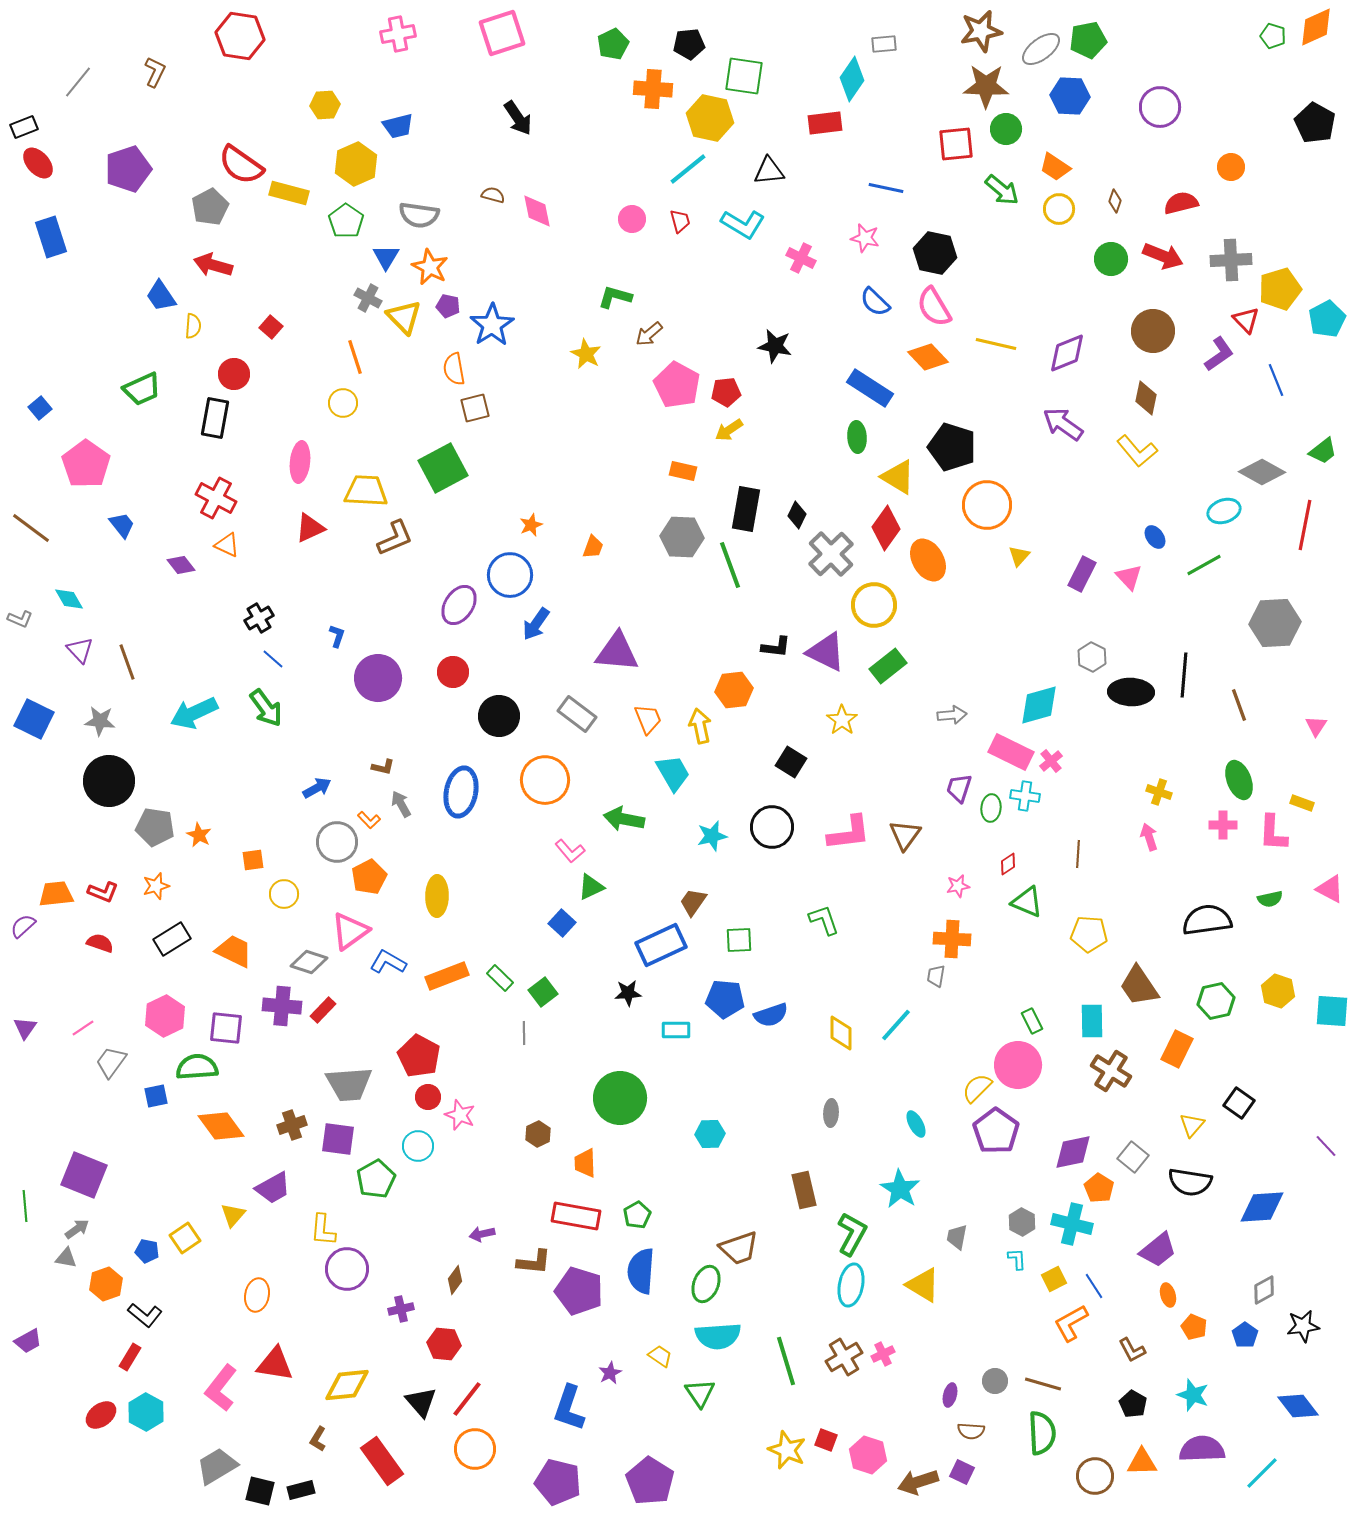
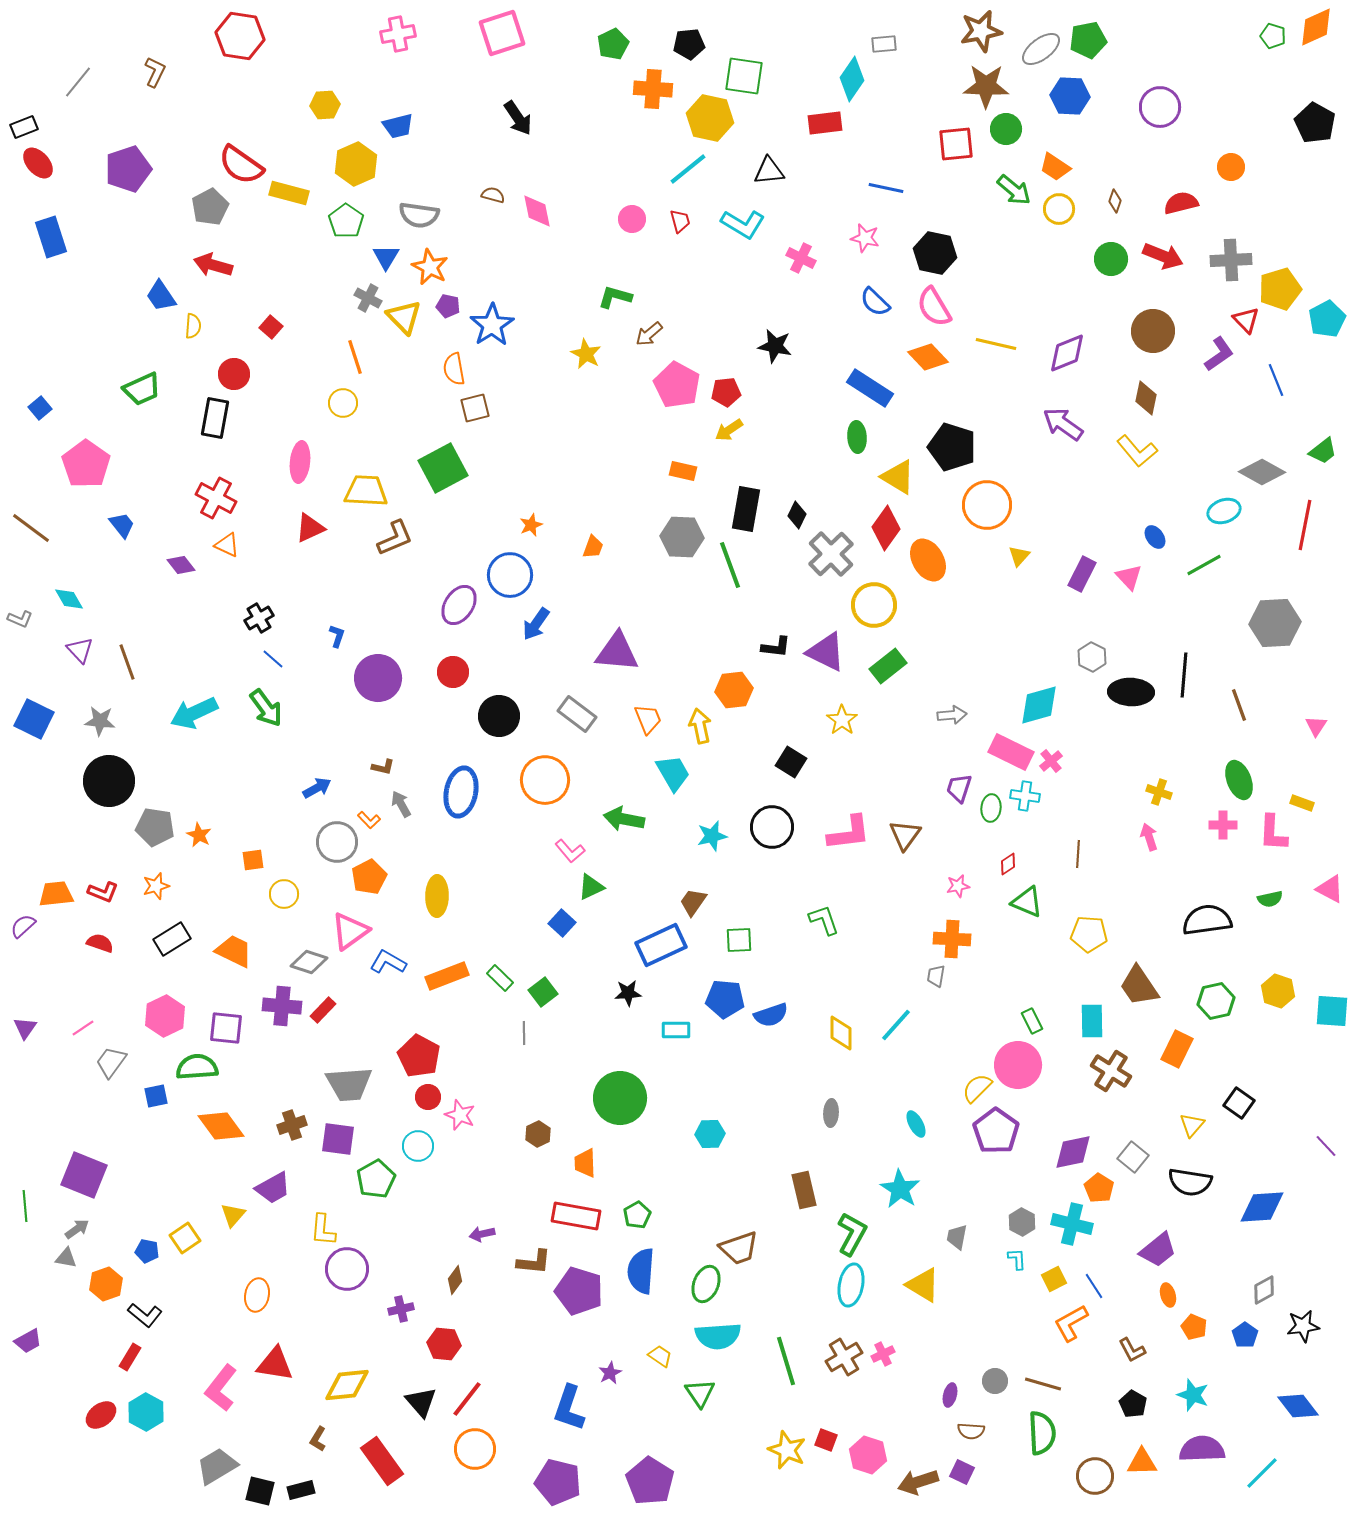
green arrow at (1002, 190): moved 12 px right
